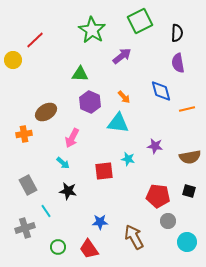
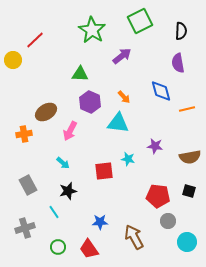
black semicircle: moved 4 px right, 2 px up
pink arrow: moved 2 px left, 7 px up
black star: rotated 24 degrees counterclockwise
cyan line: moved 8 px right, 1 px down
